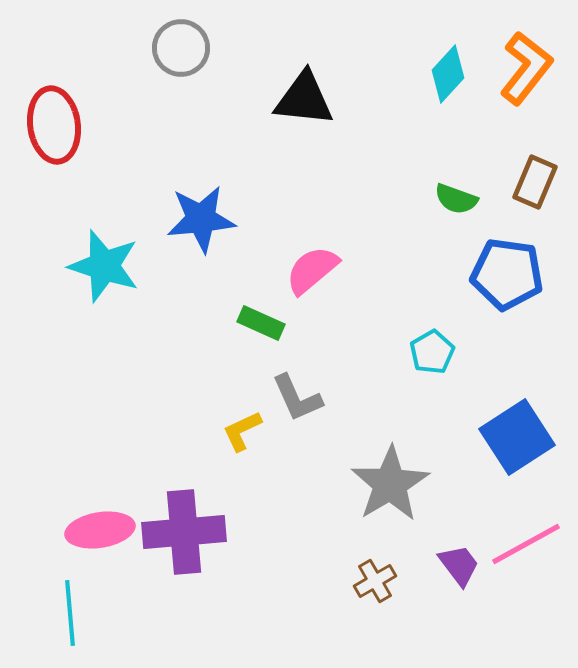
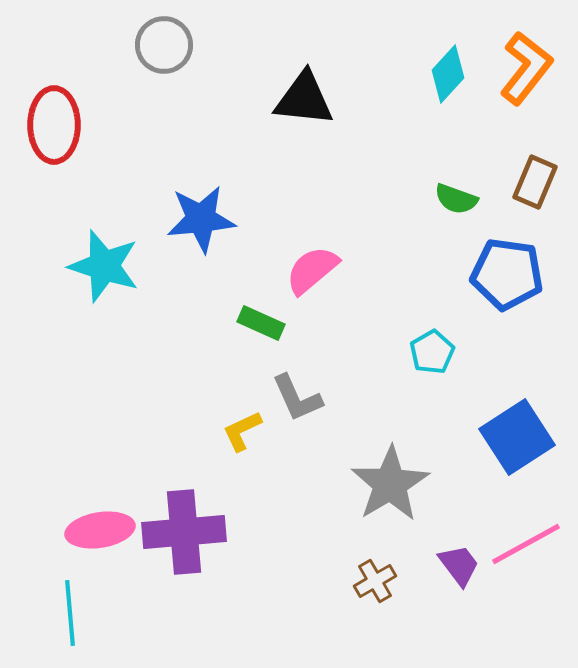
gray circle: moved 17 px left, 3 px up
red ellipse: rotated 8 degrees clockwise
